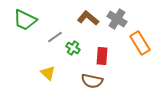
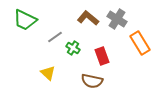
red rectangle: rotated 24 degrees counterclockwise
